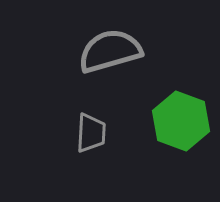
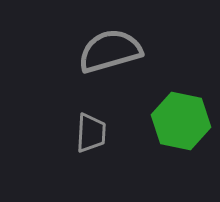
green hexagon: rotated 8 degrees counterclockwise
